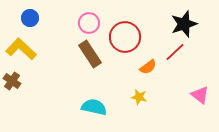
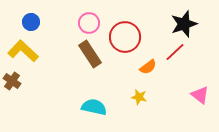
blue circle: moved 1 px right, 4 px down
yellow L-shape: moved 2 px right, 2 px down
